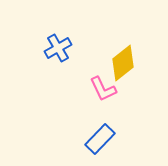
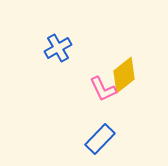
yellow diamond: moved 1 px right, 12 px down
